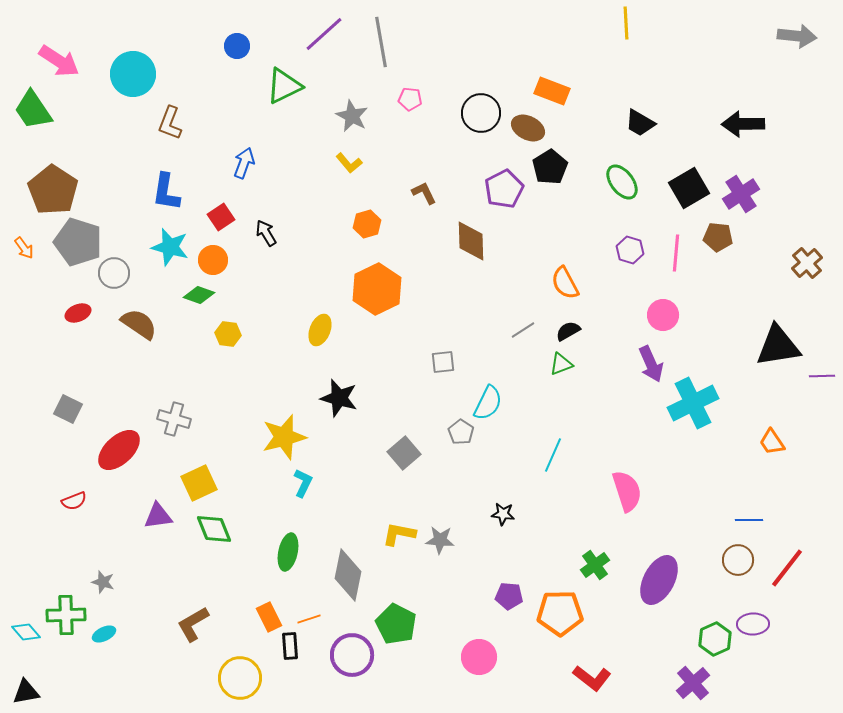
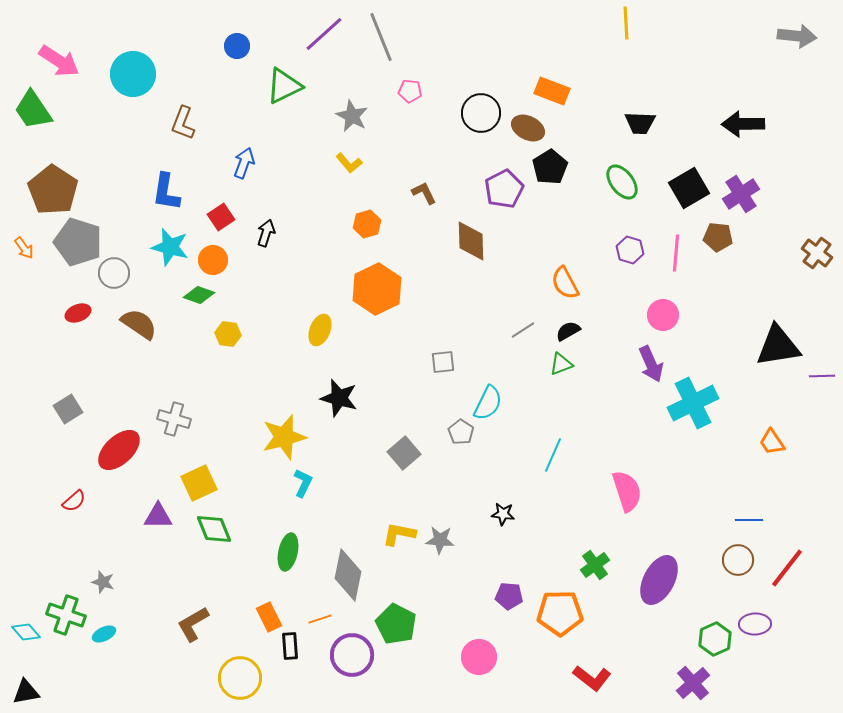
gray line at (381, 42): moved 5 px up; rotated 12 degrees counterclockwise
pink pentagon at (410, 99): moved 8 px up
brown L-shape at (170, 123): moved 13 px right
black trapezoid at (640, 123): rotated 28 degrees counterclockwise
black arrow at (266, 233): rotated 48 degrees clockwise
brown cross at (807, 263): moved 10 px right, 10 px up; rotated 12 degrees counterclockwise
gray square at (68, 409): rotated 32 degrees clockwise
red semicircle at (74, 501): rotated 20 degrees counterclockwise
purple triangle at (158, 516): rotated 8 degrees clockwise
green cross at (66, 615): rotated 21 degrees clockwise
orange line at (309, 619): moved 11 px right
purple ellipse at (753, 624): moved 2 px right
